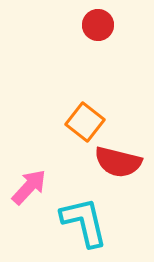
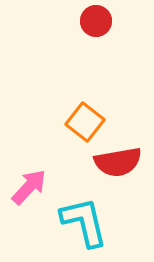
red circle: moved 2 px left, 4 px up
red semicircle: rotated 24 degrees counterclockwise
